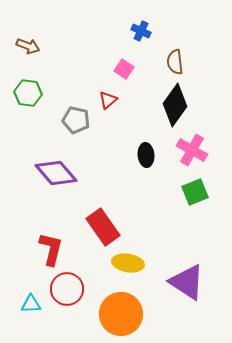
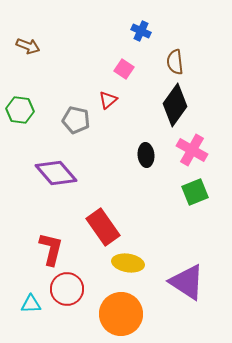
green hexagon: moved 8 px left, 17 px down
